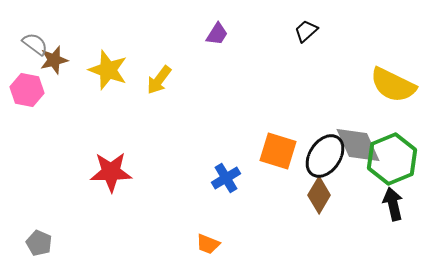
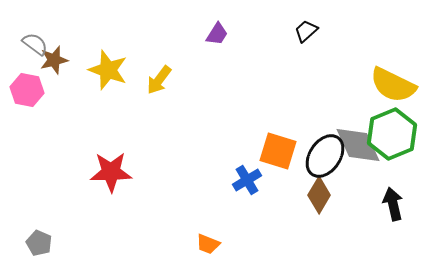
green hexagon: moved 25 px up
blue cross: moved 21 px right, 2 px down
